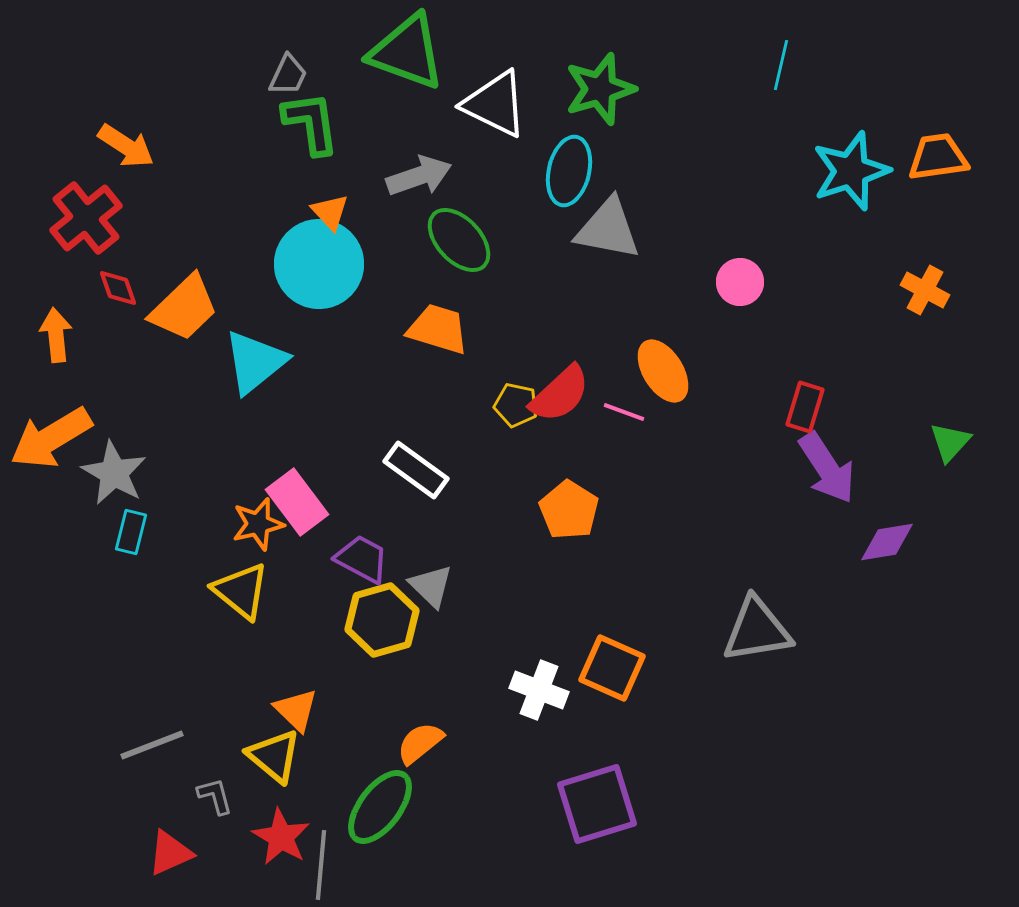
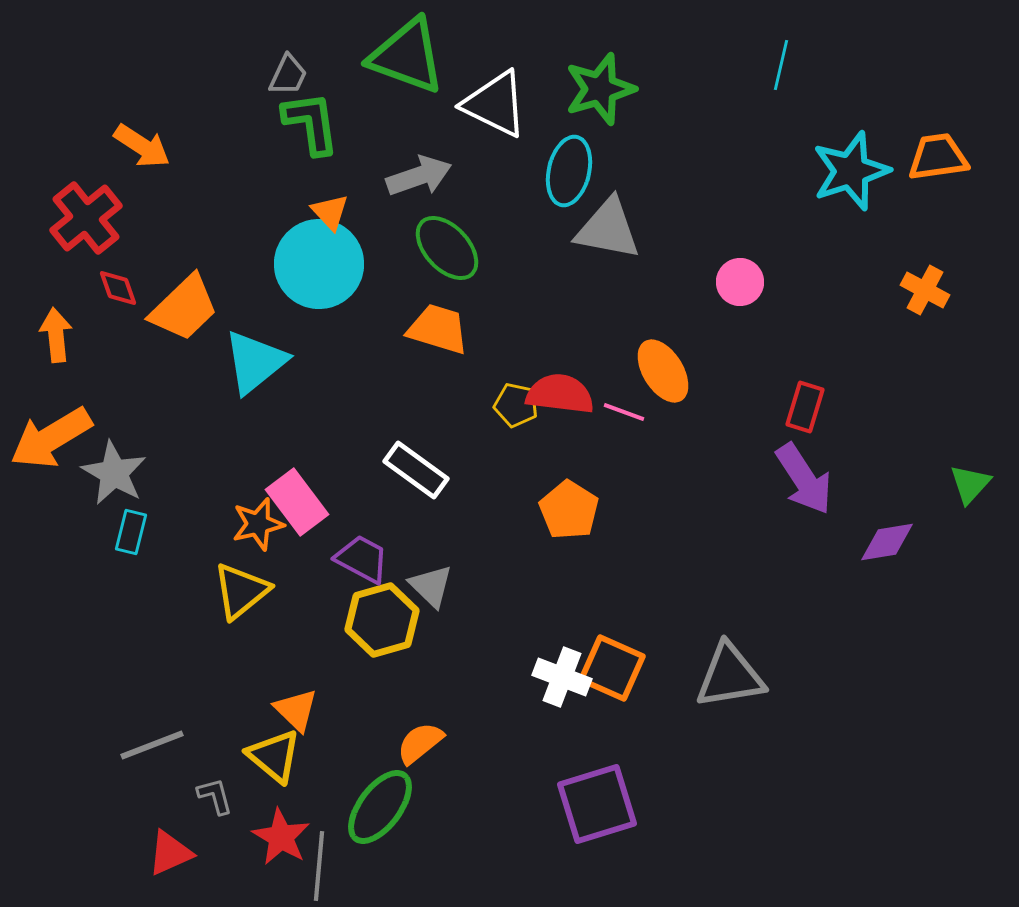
green triangle at (407, 52): moved 4 px down
orange arrow at (126, 146): moved 16 px right
green ellipse at (459, 240): moved 12 px left, 8 px down
red semicircle at (560, 394): rotated 130 degrees counterclockwise
green triangle at (950, 442): moved 20 px right, 42 px down
purple arrow at (827, 468): moved 23 px left, 11 px down
yellow triangle at (241, 591): rotated 42 degrees clockwise
gray triangle at (757, 630): moved 27 px left, 46 px down
white cross at (539, 690): moved 23 px right, 13 px up
gray line at (321, 865): moved 2 px left, 1 px down
